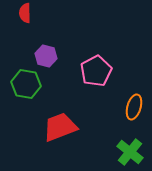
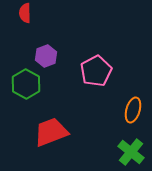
purple hexagon: rotated 25 degrees clockwise
green hexagon: rotated 20 degrees clockwise
orange ellipse: moved 1 px left, 3 px down
red trapezoid: moved 9 px left, 5 px down
green cross: moved 1 px right
